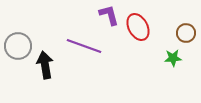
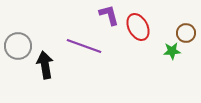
green star: moved 1 px left, 7 px up
